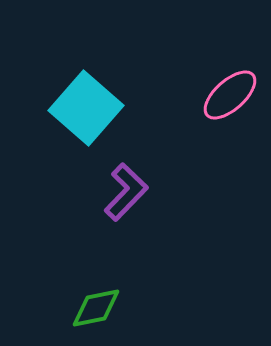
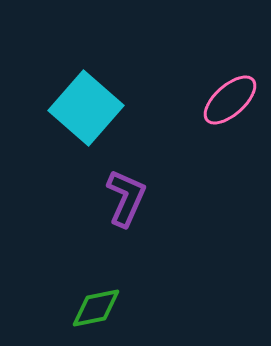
pink ellipse: moved 5 px down
purple L-shape: moved 6 px down; rotated 20 degrees counterclockwise
